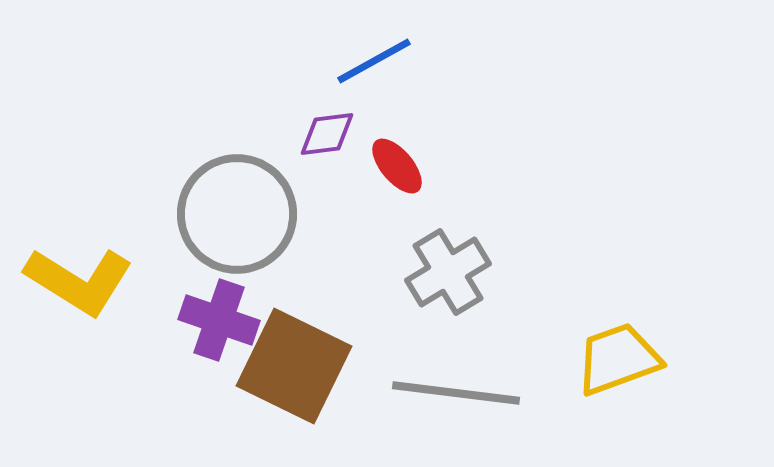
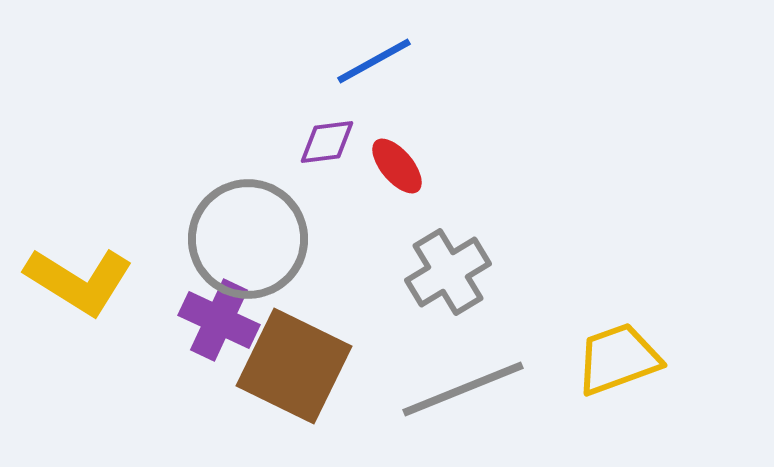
purple diamond: moved 8 px down
gray circle: moved 11 px right, 25 px down
purple cross: rotated 6 degrees clockwise
gray line: moved 7 px right, 4 px up; rotated 29 degrees counterclockwise
